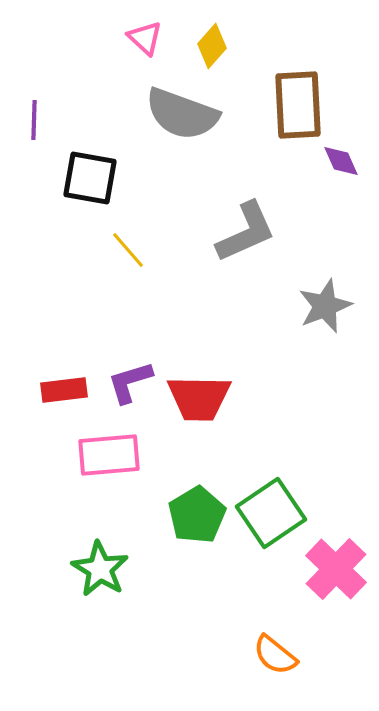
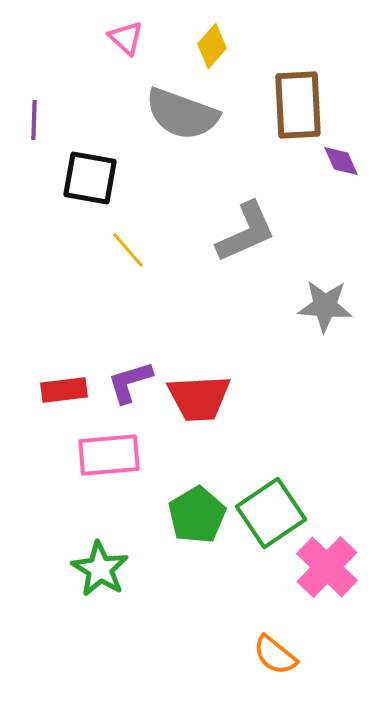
pink triangle: moved 19 px left
gray star: rotated 26 degrees clockwise
red trapezoid: rotated 4 degrees counterclockwise
pink cross: moved 9 px left, 2 px up
